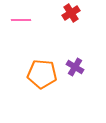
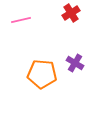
pink line: rotated 12 degrees counterclockwise
purple cross: moved 4 px up
